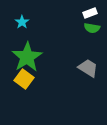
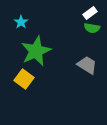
white rectangle: rotated 16 degrees counterclockwise
cyan star: moved 1 px left
green star: moved 9 px right, 6 px up; rotated 8 degrees clockwise
gray trapezoid: moved 1 px left, 3 px up
